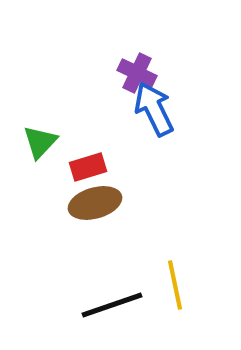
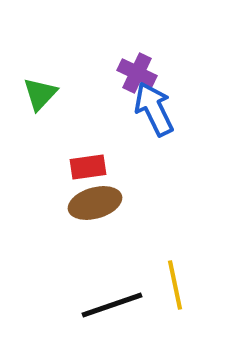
green triangle: moved 48 px up
red rectangle: rotated 9 degrees clockwise
